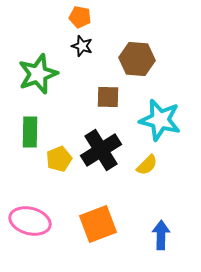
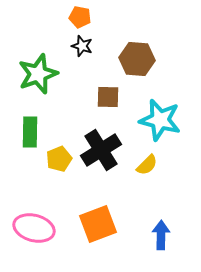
pink ellipse: moved 4 px right, 7 px down
